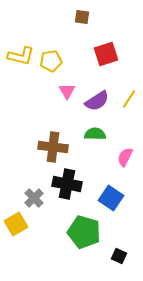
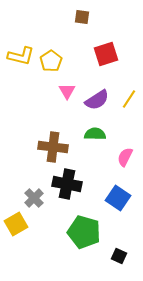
yellow pentagon: rotated 25 degrees counterclockwise
purple semicircle: moved 1 px up
blue square: moved 7 px right
